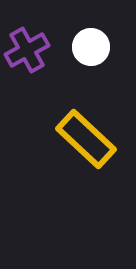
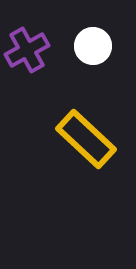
white circle: moved 2 px right, 1 px up
